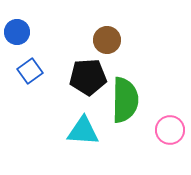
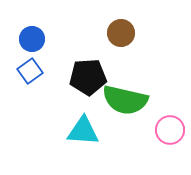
blue circle: moved 15 px right, 7 px down
brown circle: moved 14 px right, 7 px up
green semicircle: rotated 102 degrees clockwise
